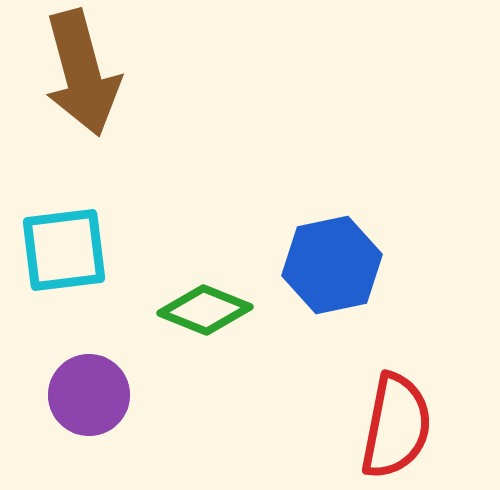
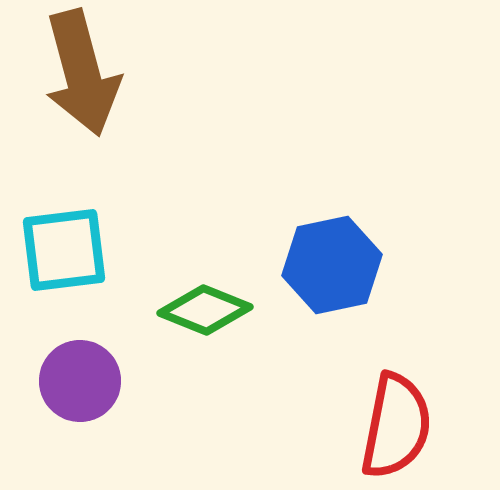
purple circle: moved 9 px left, 14 px up
